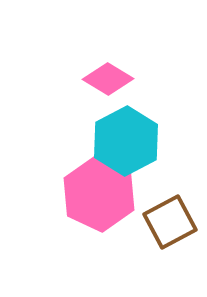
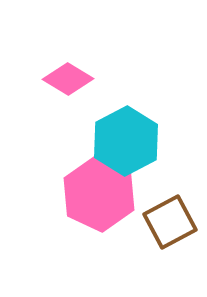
pink diamond: moved 40 px left
